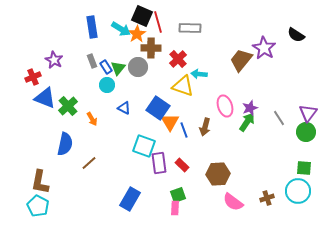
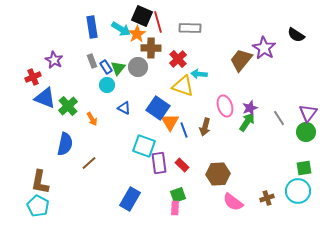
green square at (304, 168): rotated 14 degrees counterclockwise
